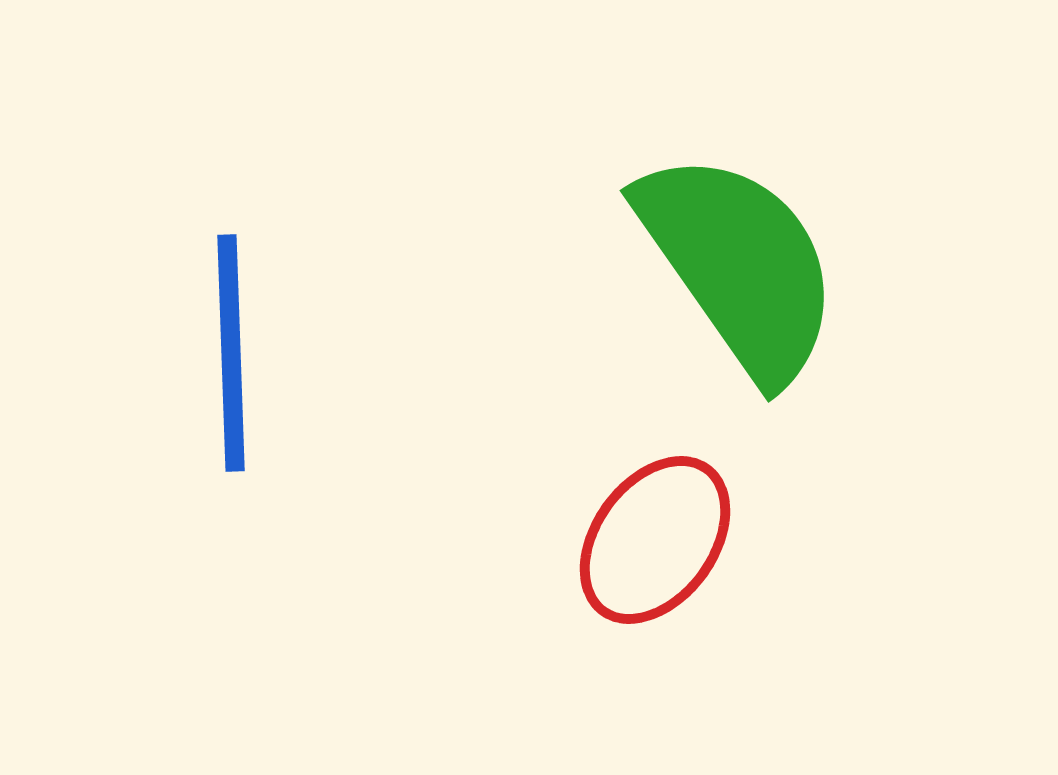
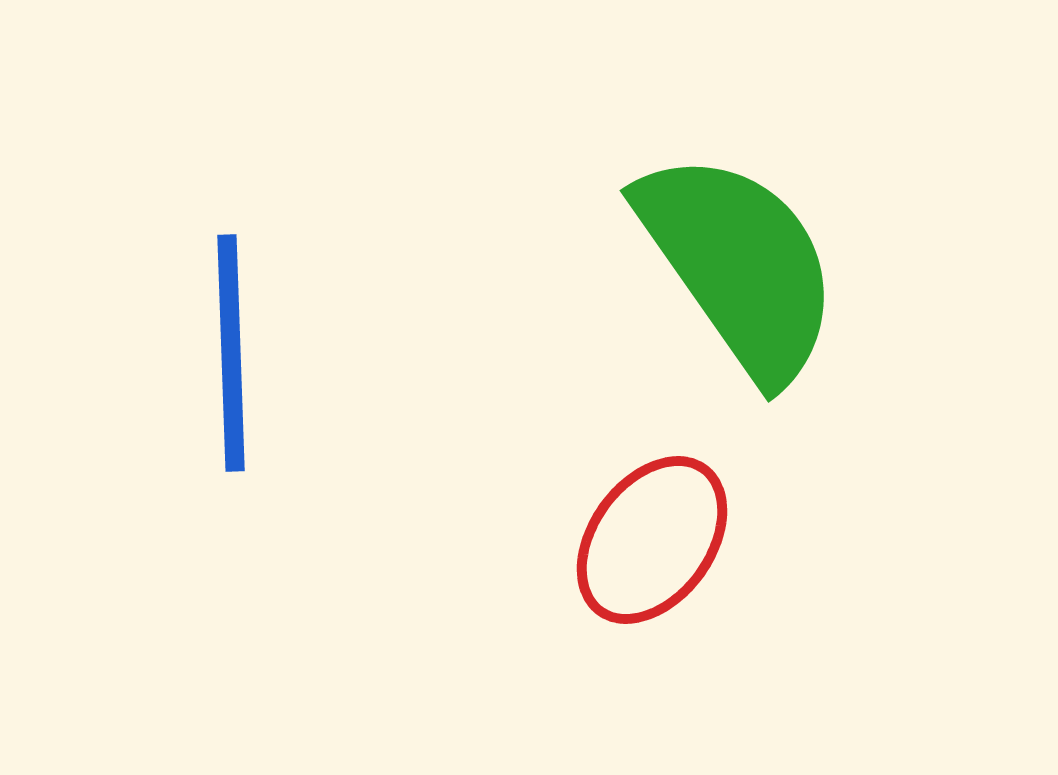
red ellipse: moved 3 px left
